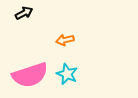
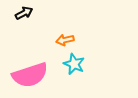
cyan star: moved 7 px right, 10 px up
